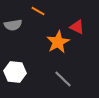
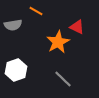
orange line: moved 2 px left
white hexagon: moved 1 px right, 2 px up; rotated 25 degrees counterclockwise
